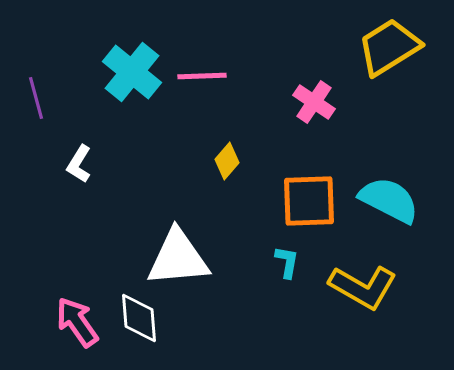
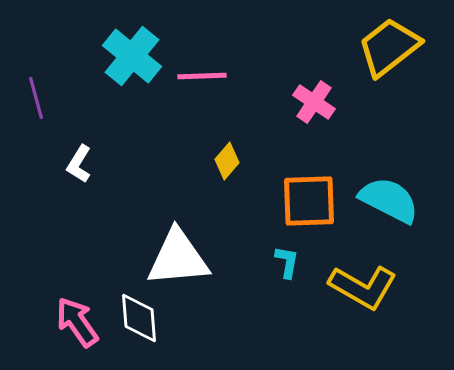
yellow trapezoid: rotated 6 degrees counterclockwise
cyan cross: moved 16 px up
